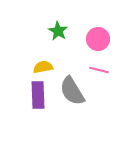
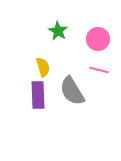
yellow semicircle: rotated 84 degrees clockwise
